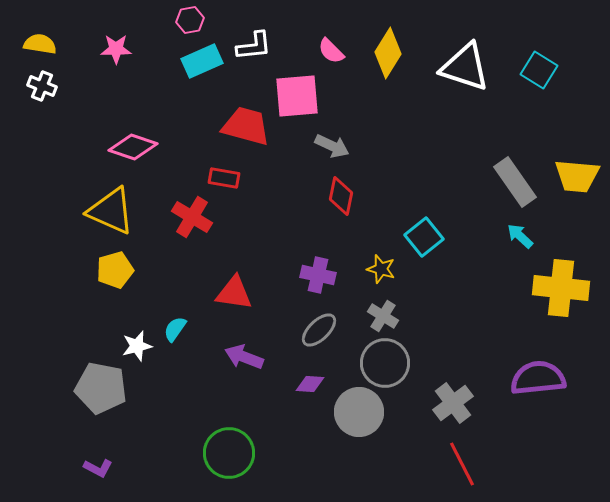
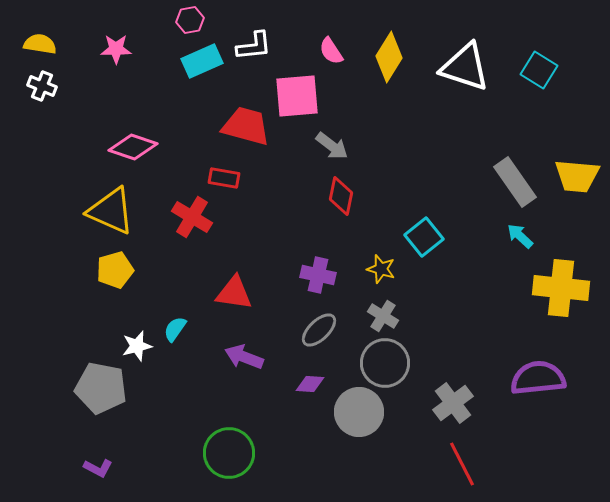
pink semicircle at (331, 51): rotated 12 degrees clockwise
yellow diamond at (388, 53): moved 1 px right, 4 px down
gray arrow at (332, 146): rotated 12 degrees clockwise
